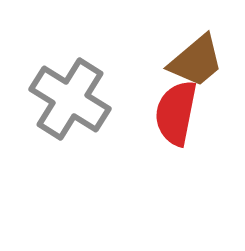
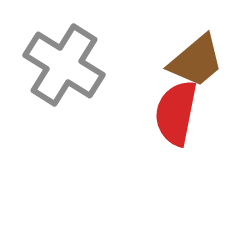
gray cross: moved 6 px left, 34 px up
